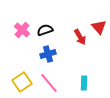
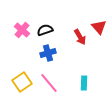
blue cross: moved 1 px up
